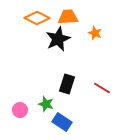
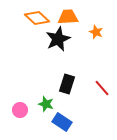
orange diamond: rotated 15 degrees clockwise
orange star: moved 1 px right, 1 px up
red line: rotated 18 degrees clockwise
